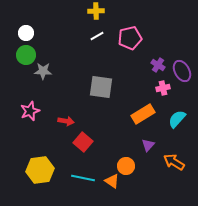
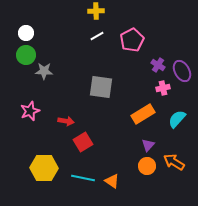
pink pentagon: moved 2 px right, 2 px down; rotated 15 degrees counterclockwise
gray star: moved 1 px right
red square: rotated 18 degrees clockwise
orange circle: moved 21 px right
yellow hexagon: moved 4 px right, 2 px up; rotated 8 degrees clockwise
